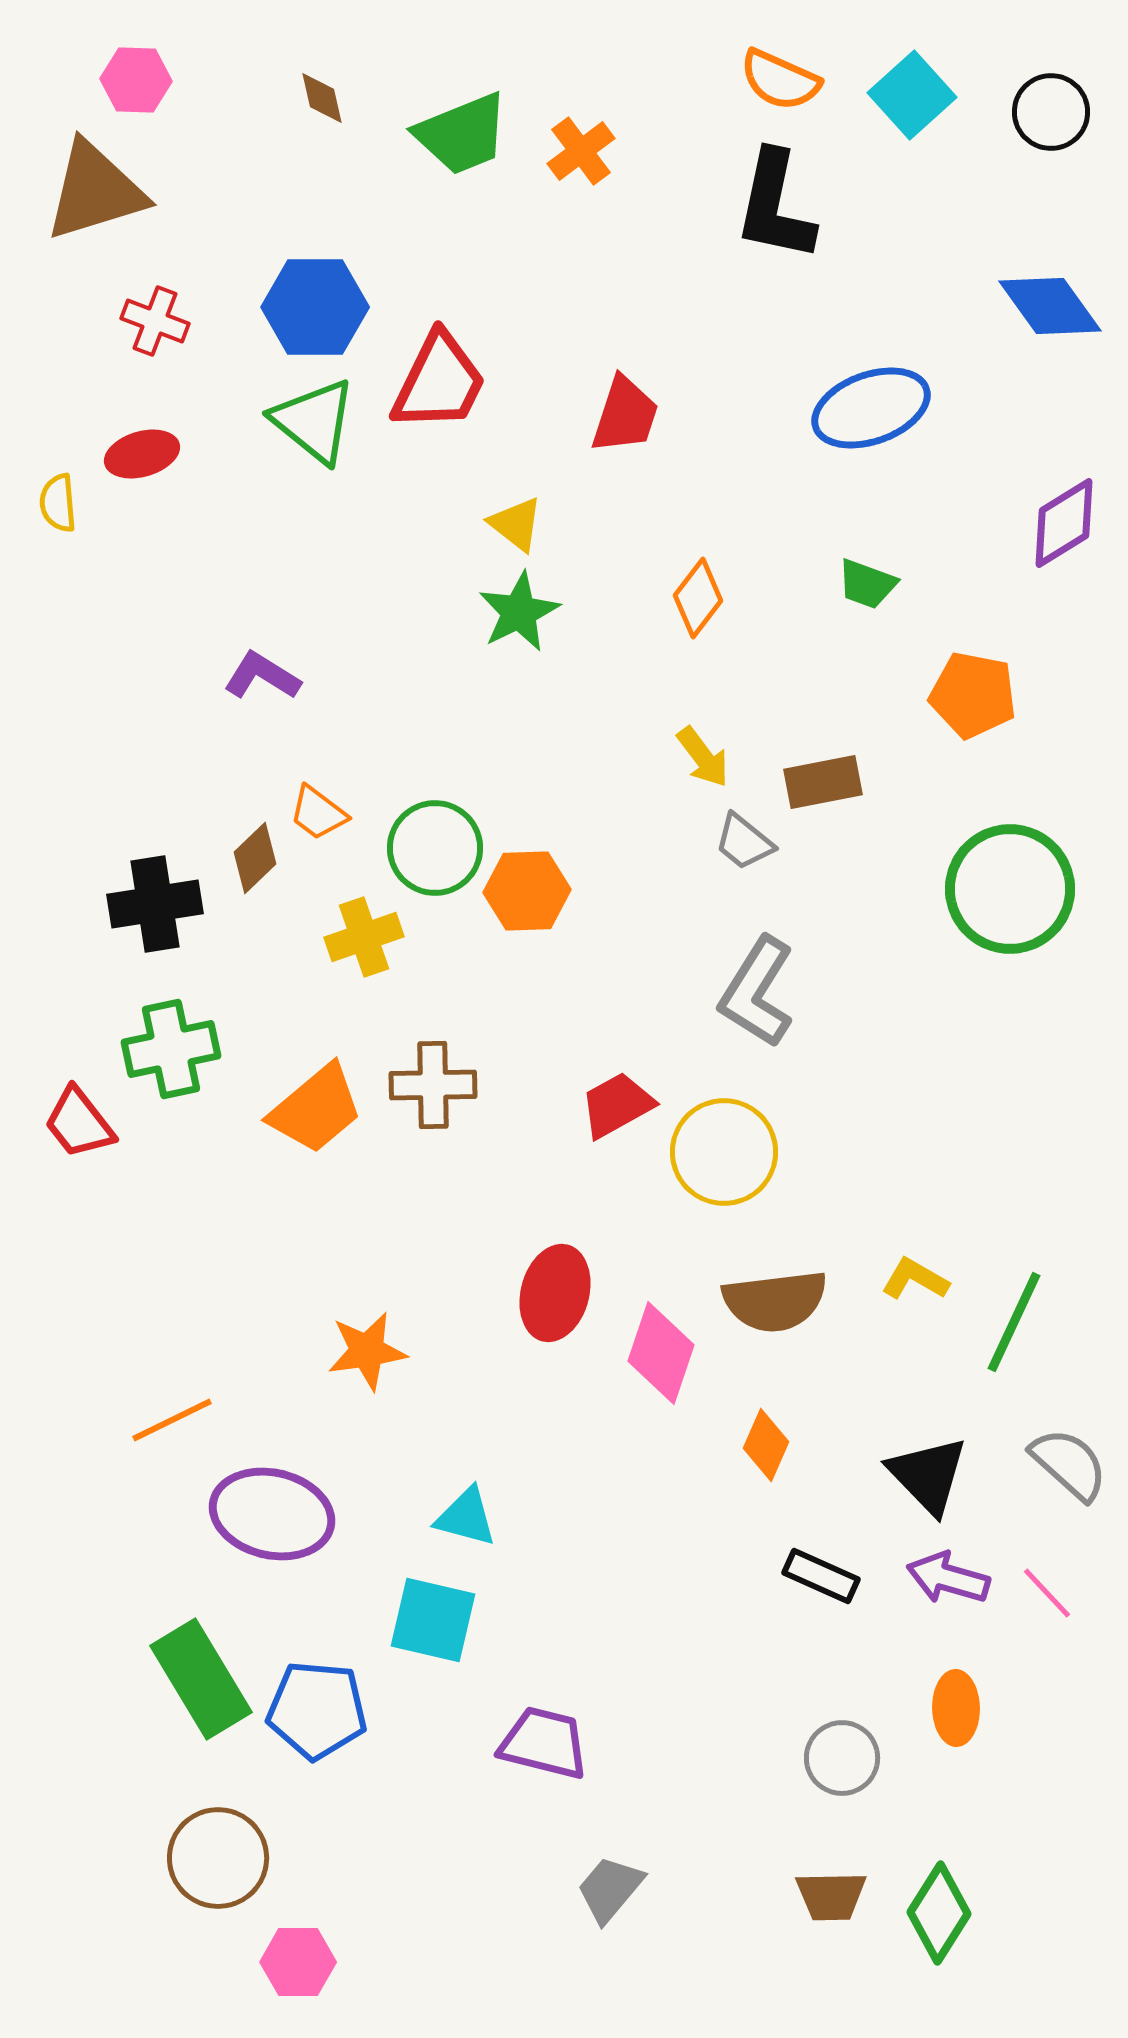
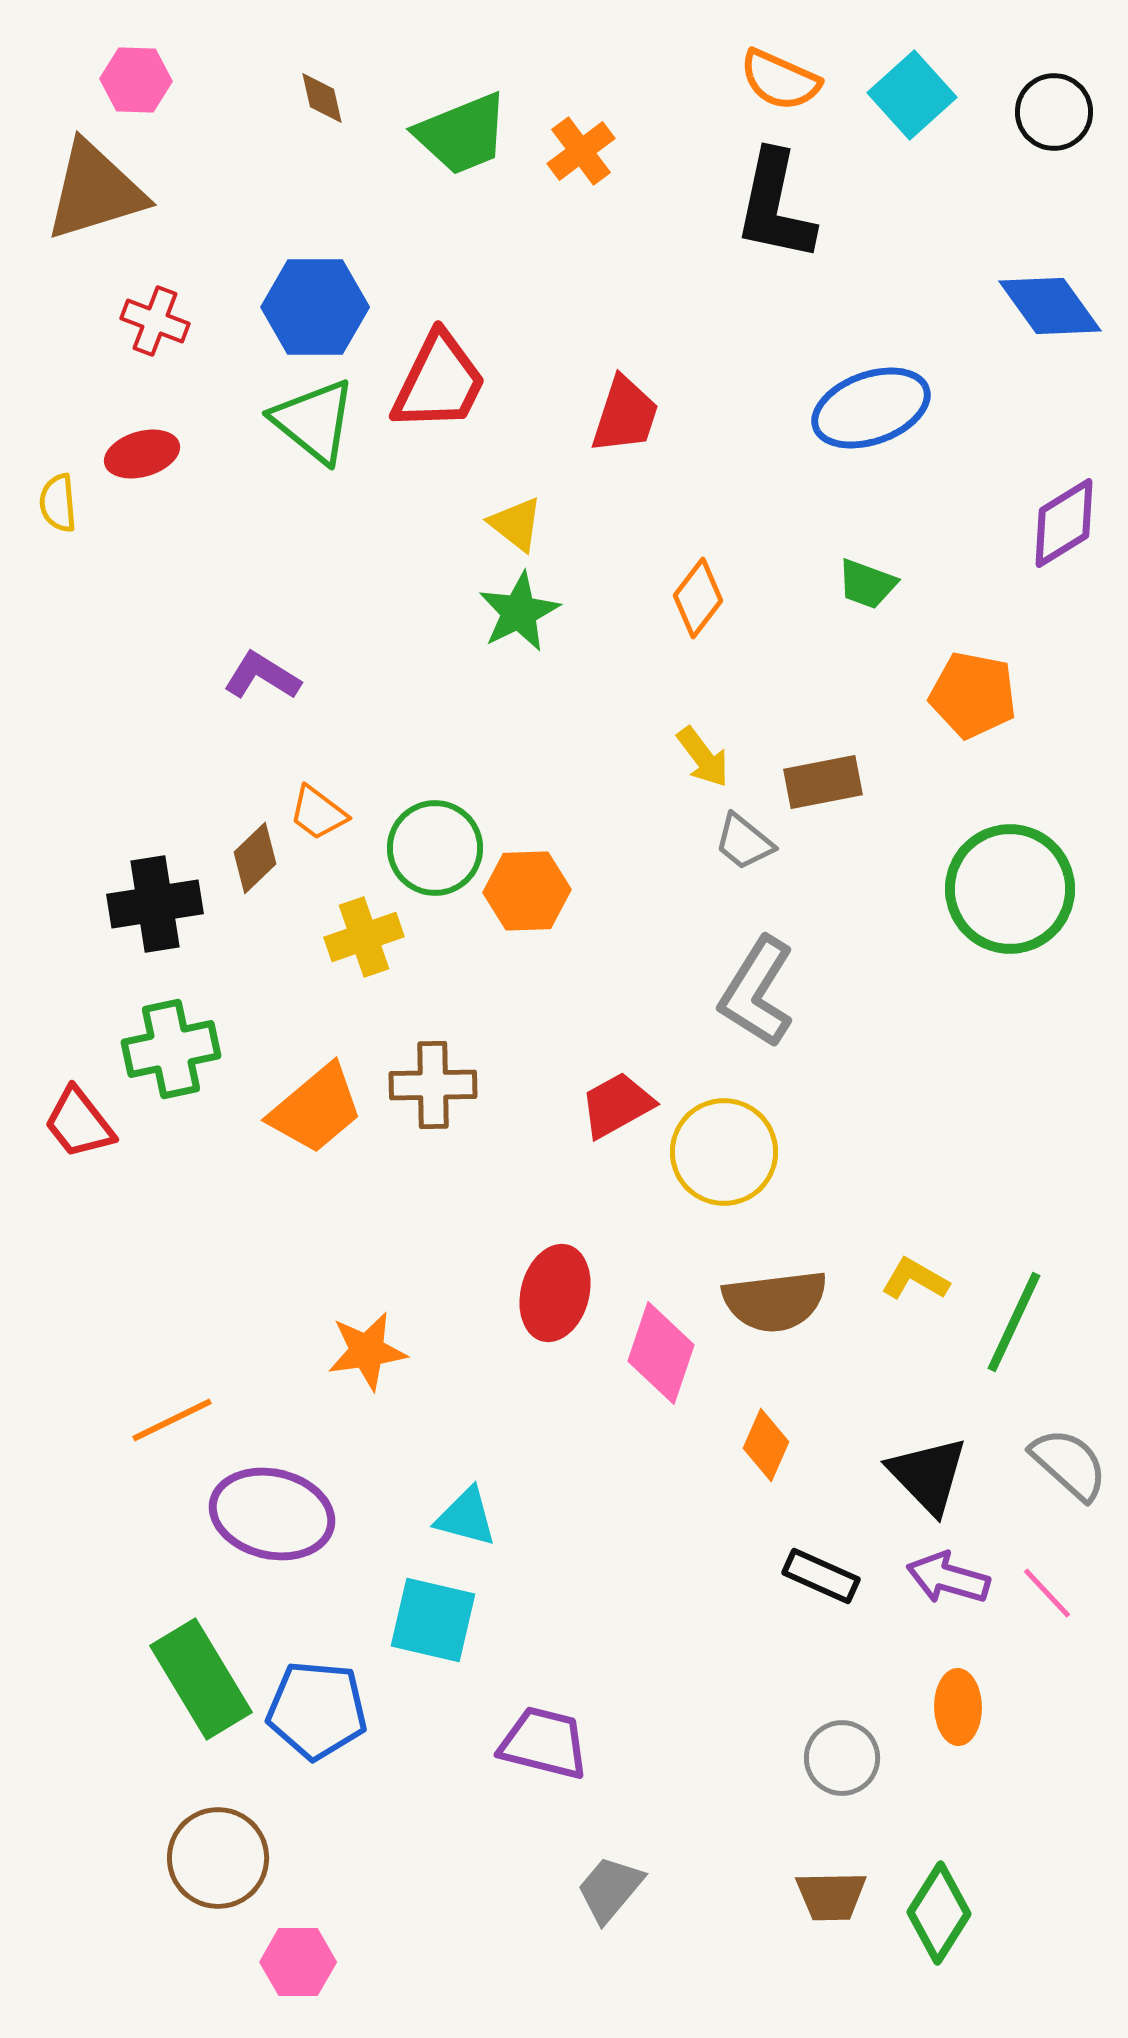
black circle at (1051, 112): moved 3 px right
orange ellipse at (956, 1708): moved 2 px right, 1 px up
